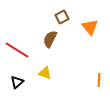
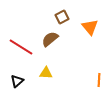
brown semicircle: rotated 24 degrees clockwise
red line: moved 4 px right, 3 px up
yellow triangle: moved 1 px right; rotated 16 degrees counterclockwise
black triangle: moved 1 px up
